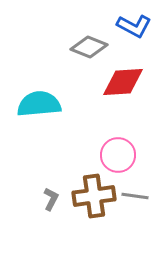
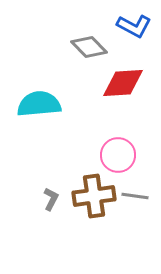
gray diamond: rotated 24 degrees clockwise
red diamond: moved 1 px down
